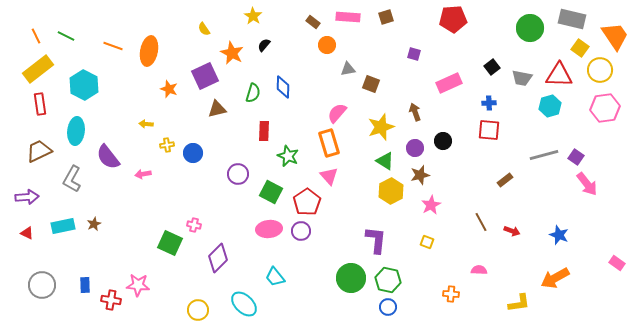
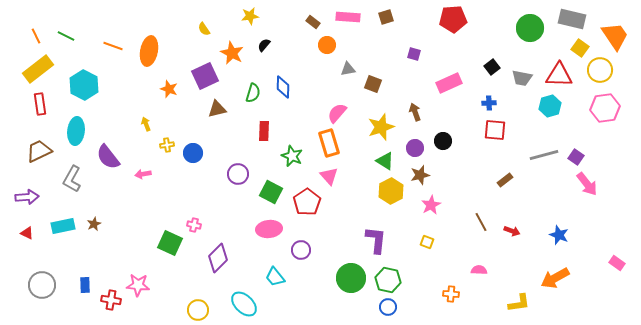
yellow star at (253, 16): moved 3 px left; rotated 30 degrees clockwise
brown square at (371, 84): moved 2 px right
yellow arrow at (146, 124): rotated 64 degrees clockwise
red square at (489, 130): moved 6 px right
green star at (288, 156): moved 4 px right
purple circle at (301, 231): moved 19 px down
